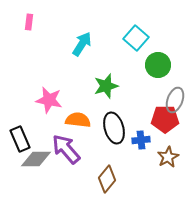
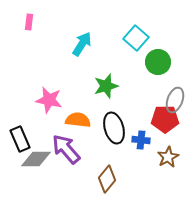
green circle: moved 3 px up
blue cross: rotated 12 degrees clockwise
